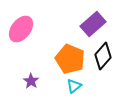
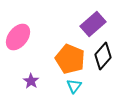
pink ellipse: moved 3 px left, 8 px down
cyan triangle: rotated 14 degrees counterclockwise
